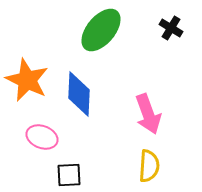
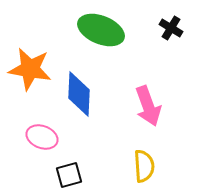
green ellipse: rotated 72 degrees clockwise
orange star: moved 3 px right, 11 px up; rotated 15 degrees counterclockwise
pink arrow: moved 8 px up
yellow semicircle: moved 5 px left; rotated 8 degrees counterclockwise
black square: rotated 12 degrees counterclockwise
